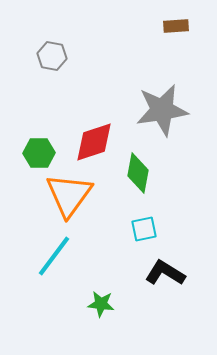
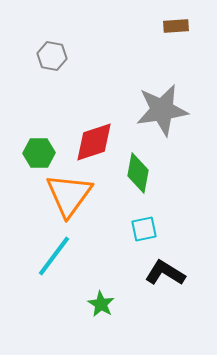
green star: rotated 24 degrees clockwise
